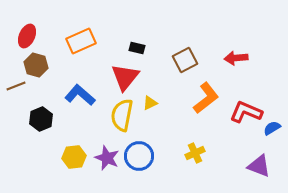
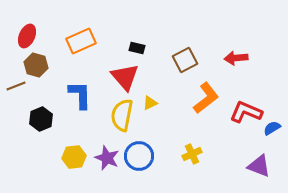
red triangle: rotated 20 degrees counterclockwise
blue L-shape: rotated 48 degrees clockwise
yellow cross: moved 3 px left, 1 px down
